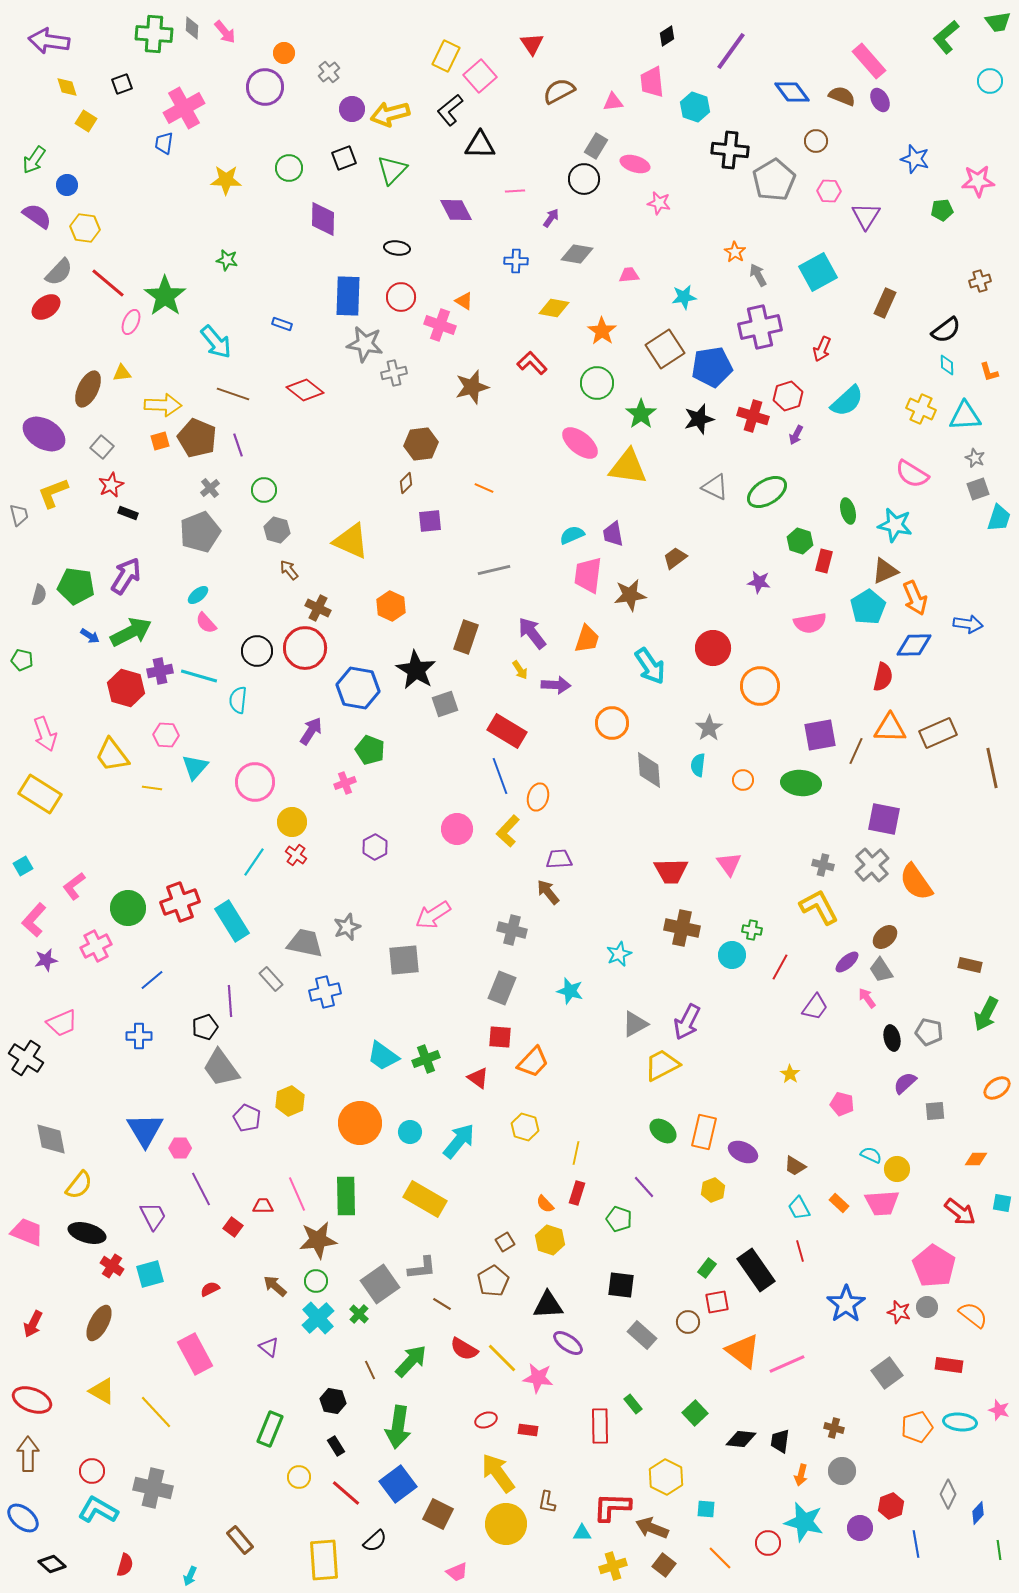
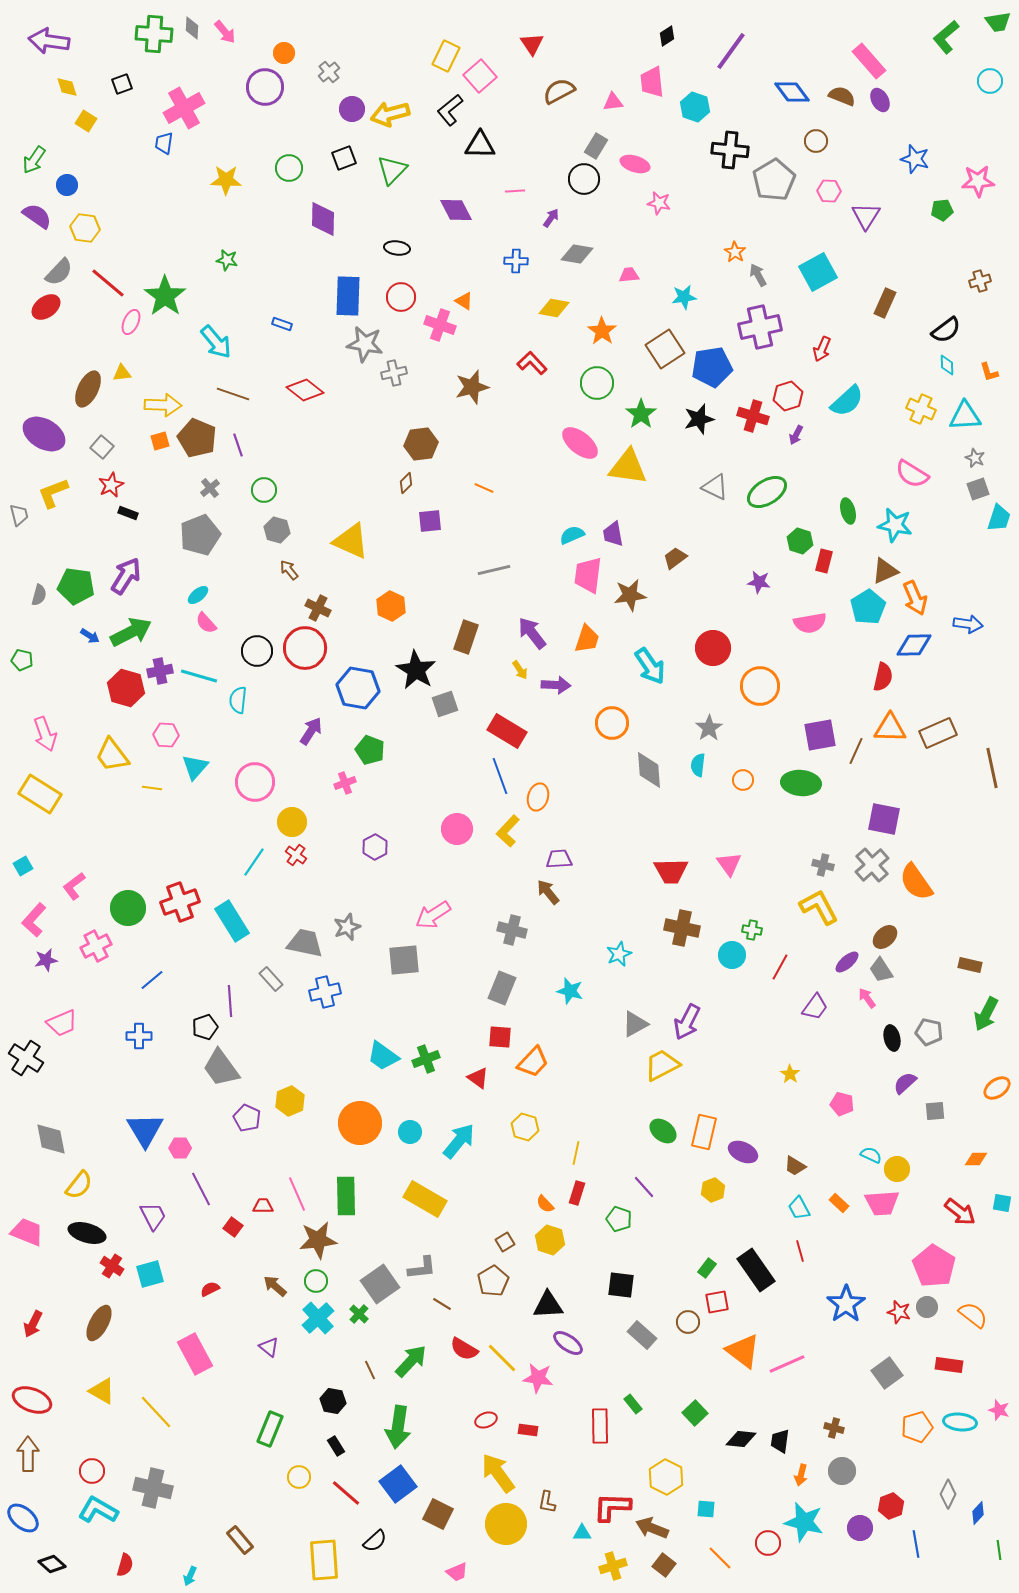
gray pentagon at (200, 532): moved 3 px down
